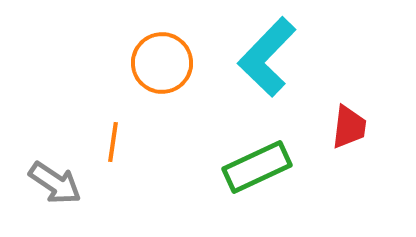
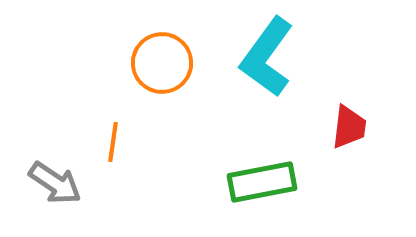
cyan L-shape: rotated 8 degrees counterclockwise
green rectangle: moved 5 px right, 15 px down; rotated 14 degrees clockwise
